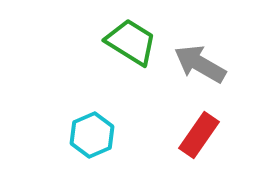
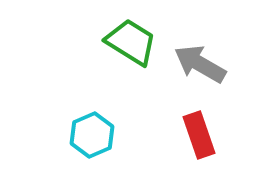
red rectangle: rotated 54 degrees counterclockwise
